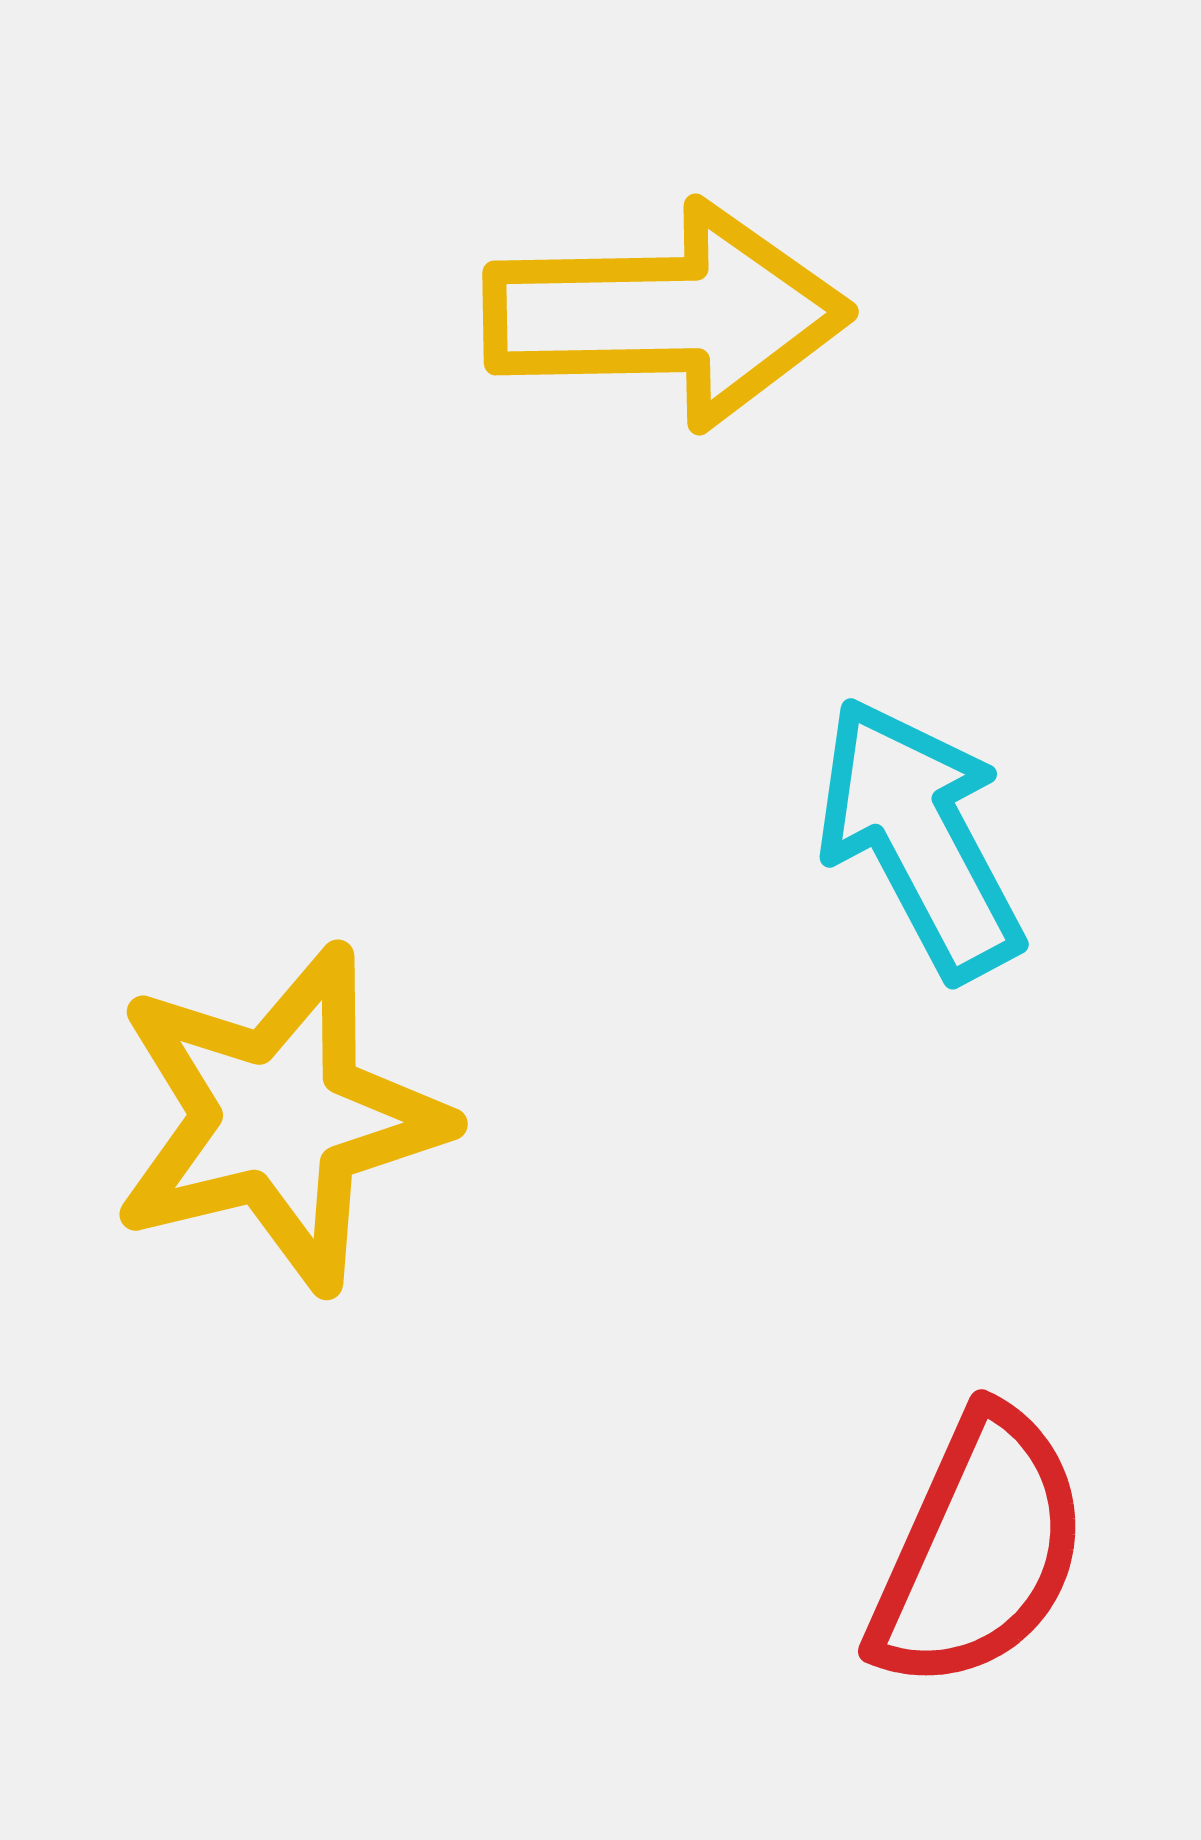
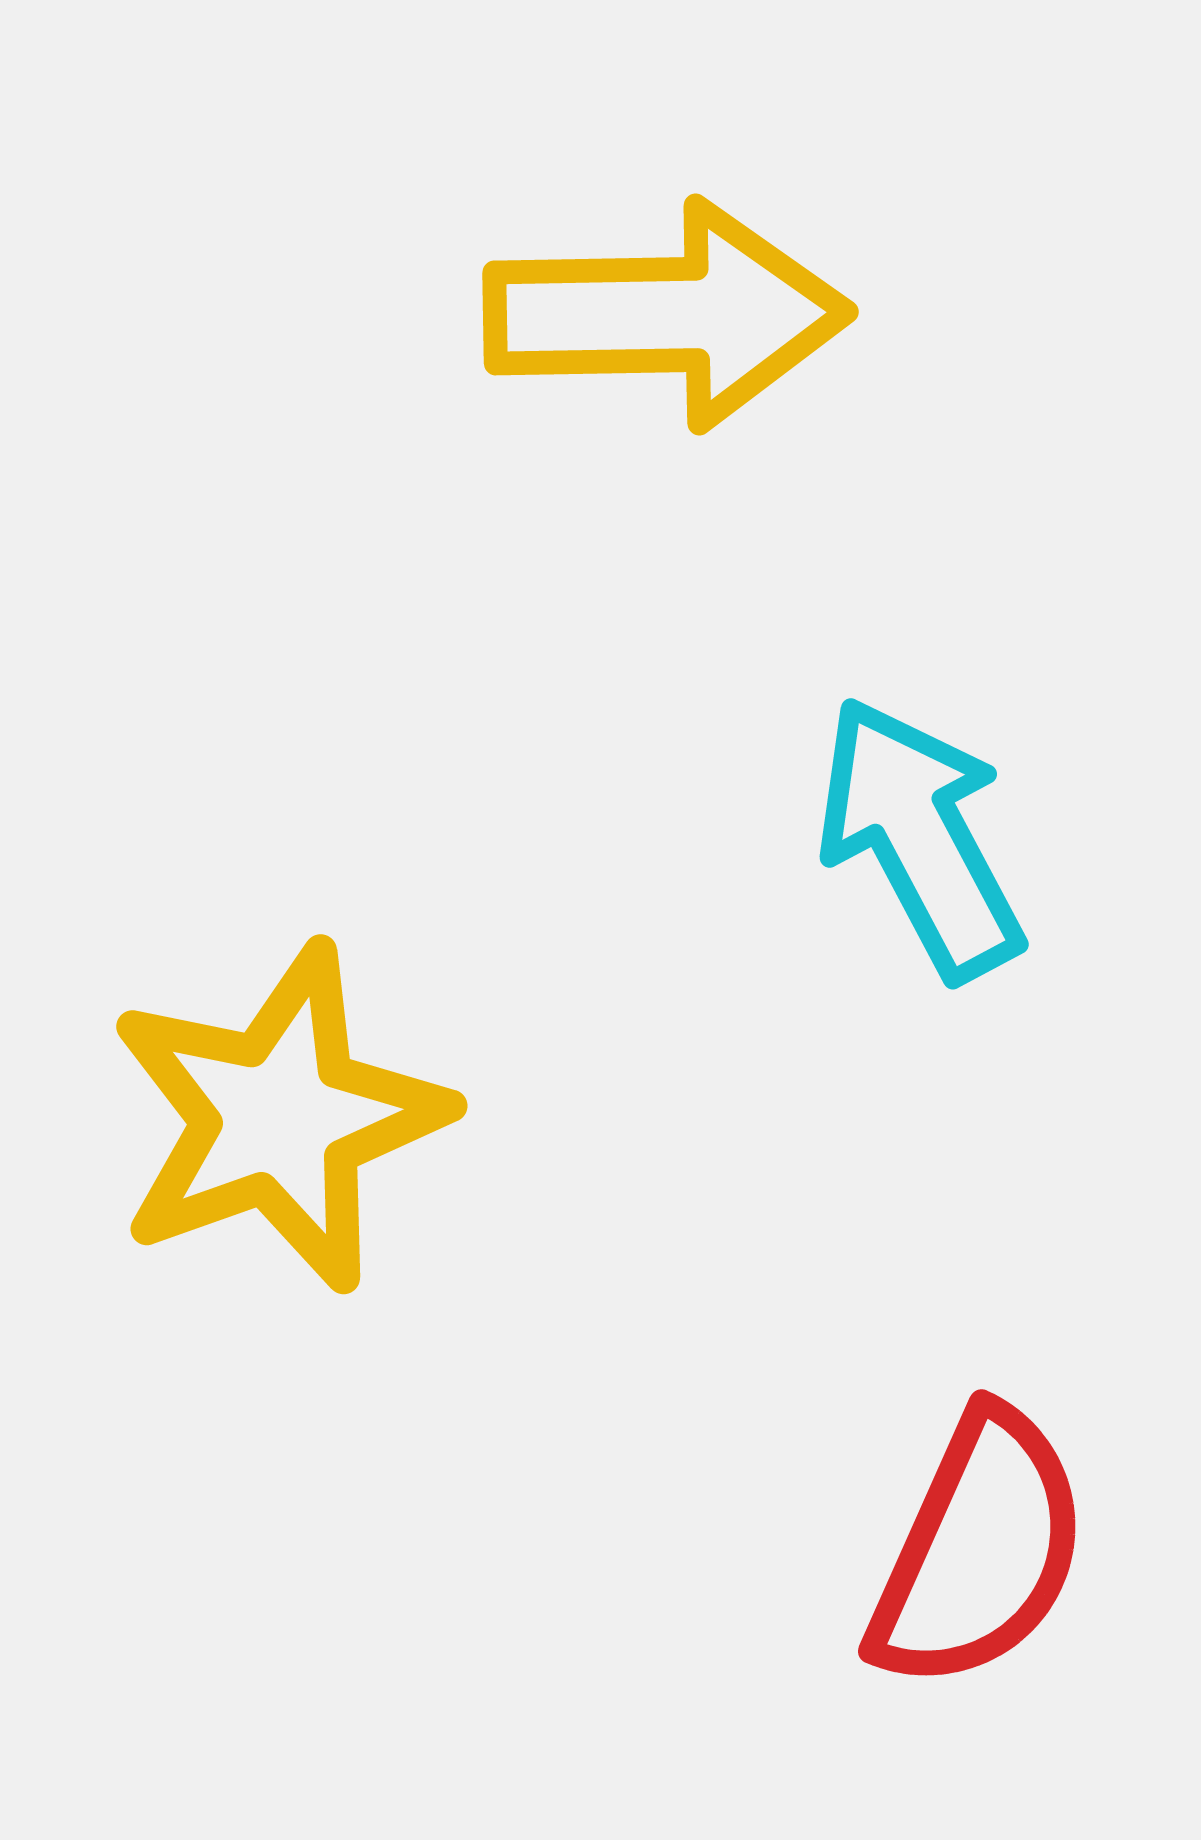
yellow star: rotated 6 degrees counterclockwise
